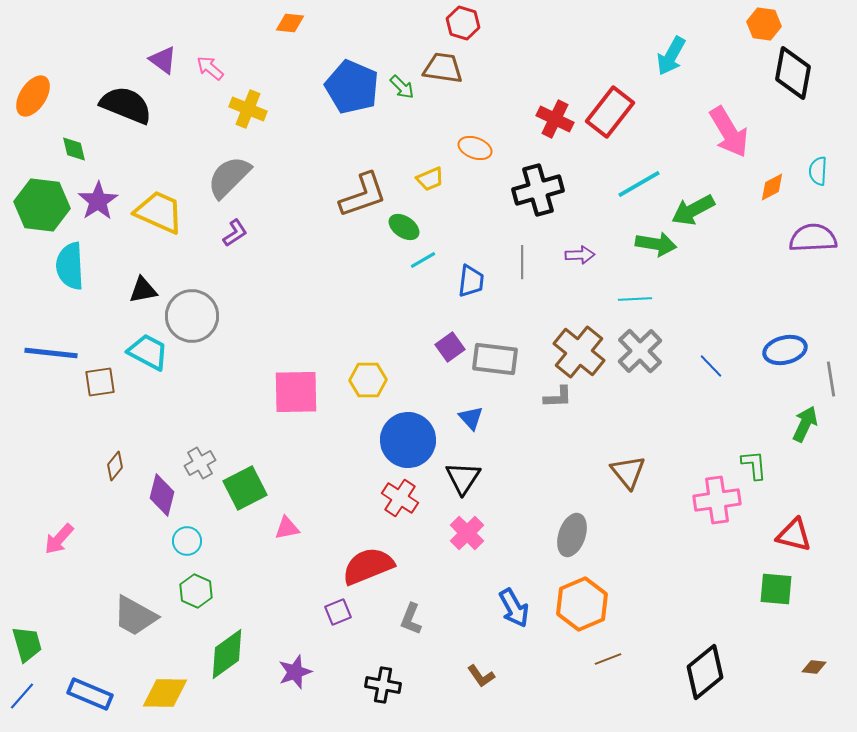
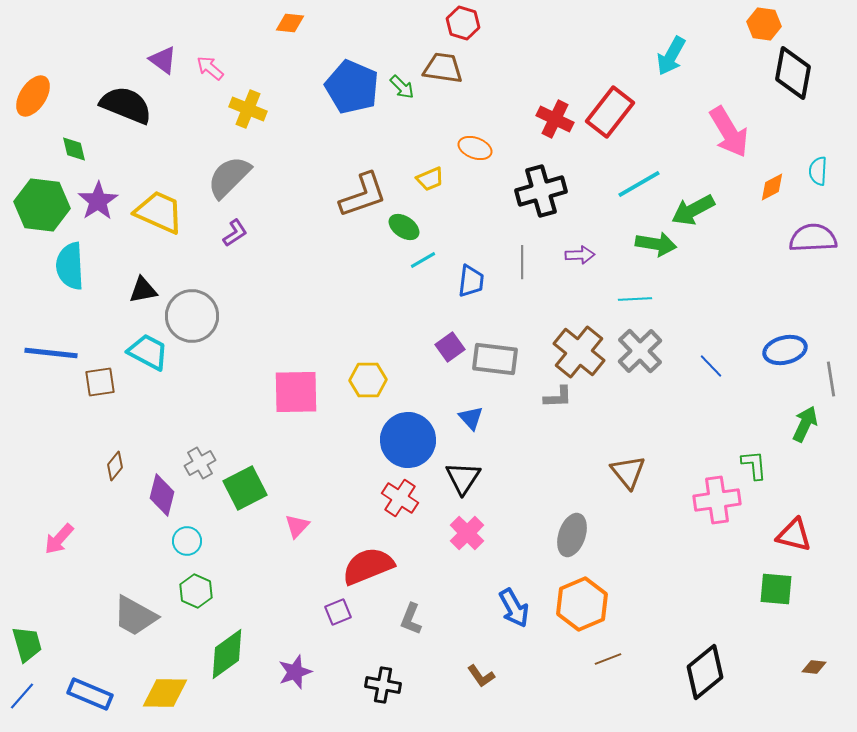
black cross at (538, 190): moved 3 px right, 1 px down
pink triangle at (287, 528): moved 10 px right, 2 px up; rotated 36 degrees counterclockwise
